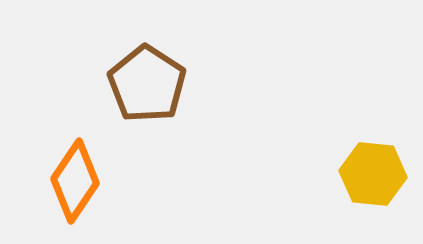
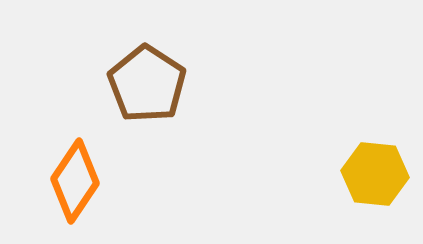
yellow hexagon: moved 2 px right
